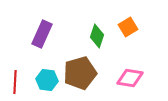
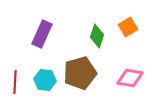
cyan hexagon: moved 2 px left
